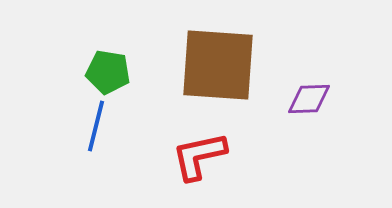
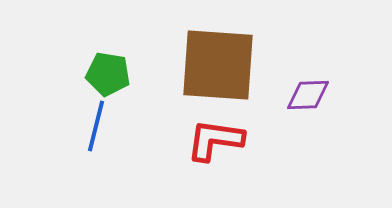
green pentagon: moved 2 px down
purple diamond: moved 1 px left, 4 px up
red L-shape: moved 16 px right, 16 px up; rotated 20 degrees clockwise
